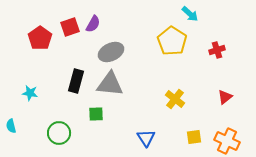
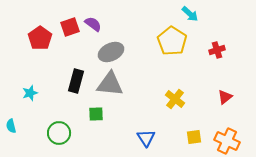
purple semicircle: rotated 84 degrees counterclockwise
cyan star: rotated 28 degrees counterclockwise
